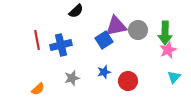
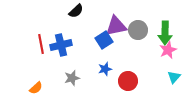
red line: moved 4 px right, 4 px down
blue star: moved 1 px right, 3 px up
orange semicircle: moved 2 px left, 1 px up
